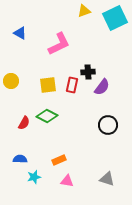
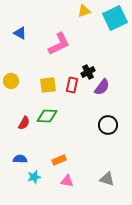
black cross: rotated 24 degrees counterclockwise
green diamond: rotated 25 degrees counterclockwise
